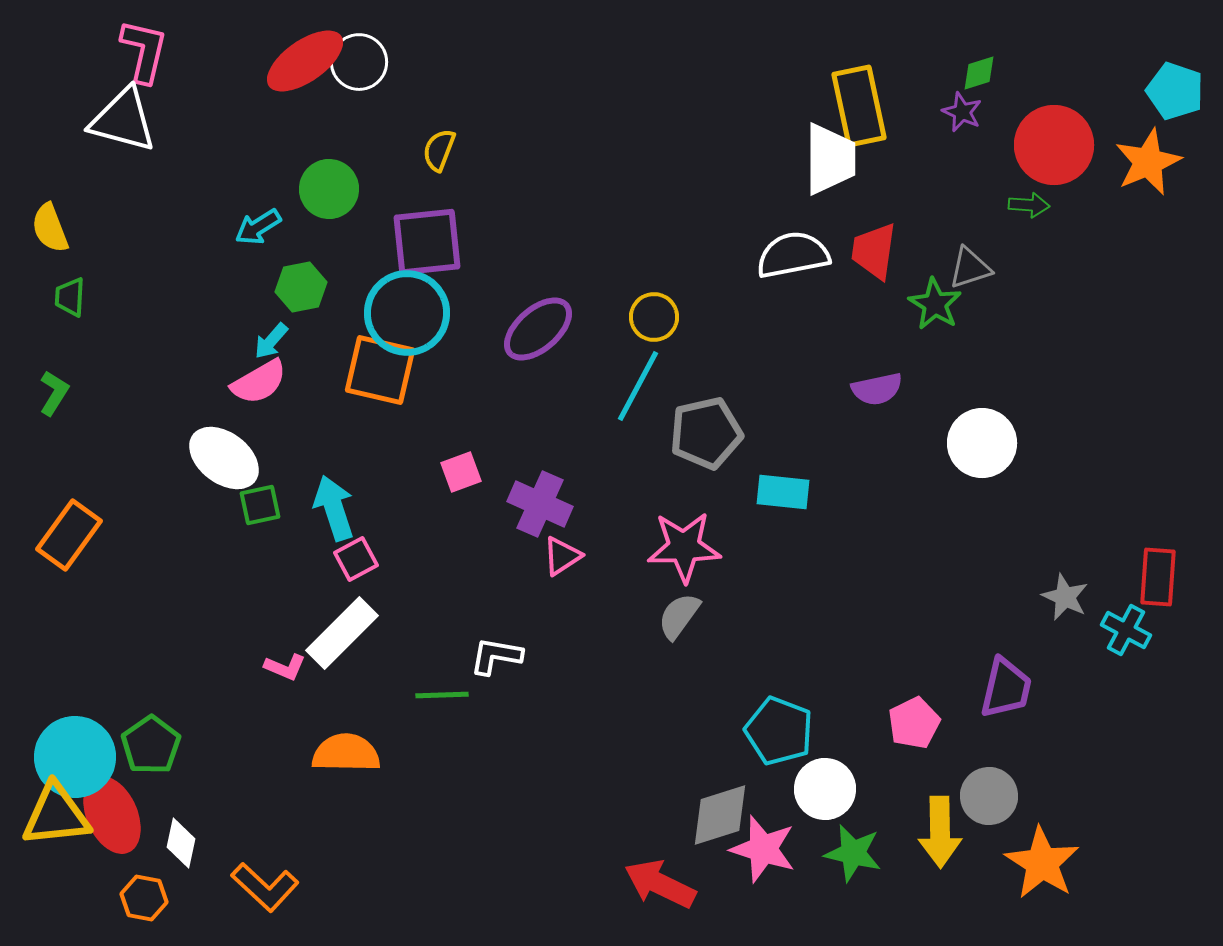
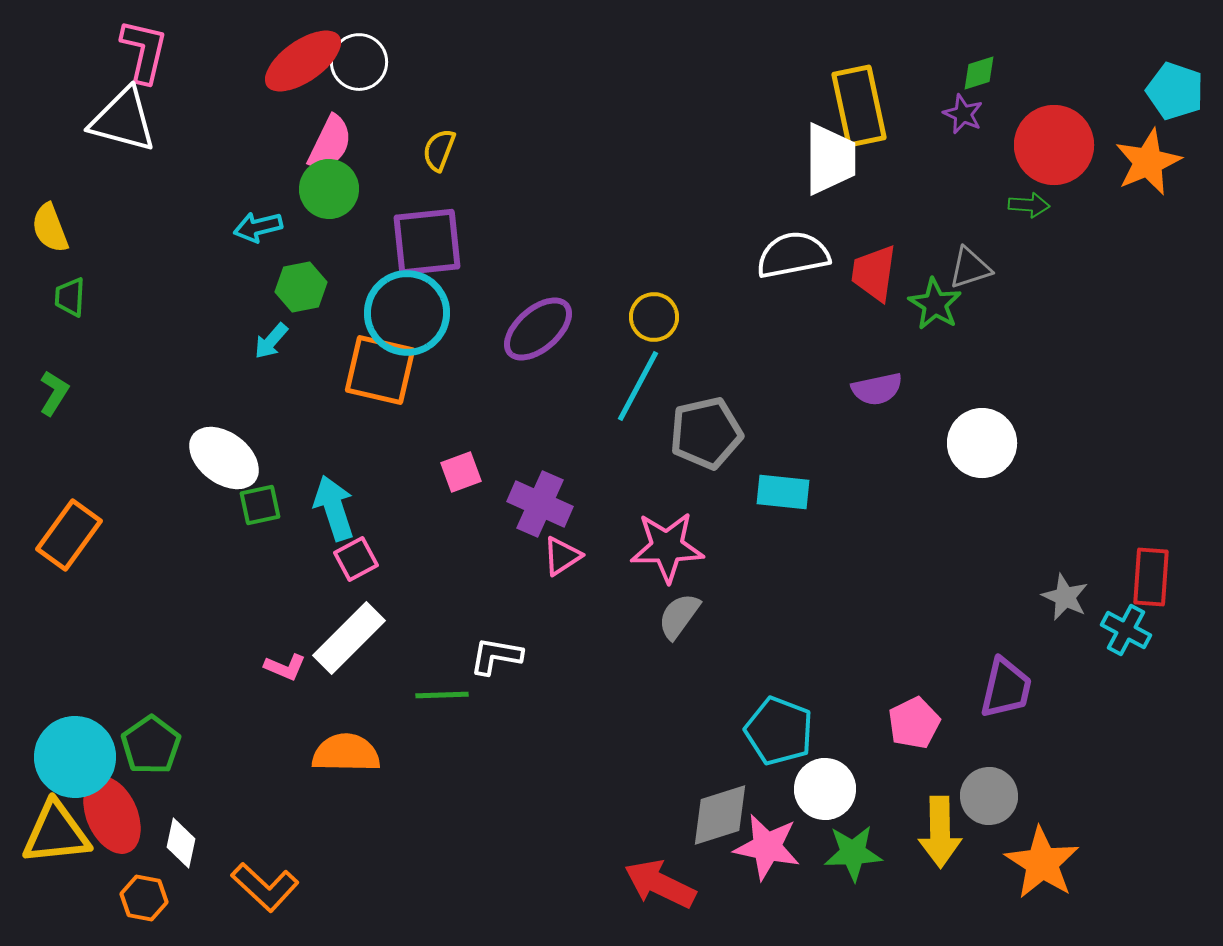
red ellipse at (305, 61): moved 2 px left
purple star at (962, 112): moved 1 px right, 2 px down
cyan arrow at (258, 227): rotated 18 degrees clockwise
red trapezoid at (874, 251): moved 22 px down
pink semicircle at (259, 382): moved 71 px right, 239 px up; rotated 34 degrees counterclockwise
pink star at (684, 547): moved 17 px left
red rectangle at (1158, 577): moved 7 px left
white rectangle at (342, 633): moved 7 px right, 5 px down
yellow triangle at (56, 815): moved 18 px down
pink star at (763, 849): moved 4 px right, 2 px up; rotated 6 degrees counterclockwise
green star at (853, 853): rotated 16 degrees counterclockwise
